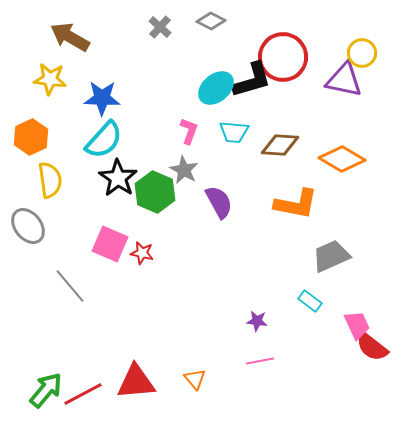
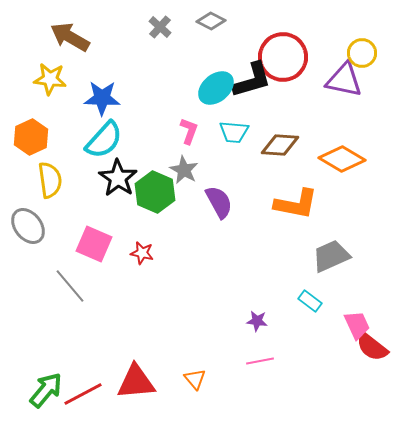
pink square: moved 16 px left
